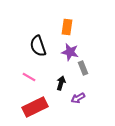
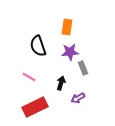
purple star: rotated 18 degrees counterclockwise
